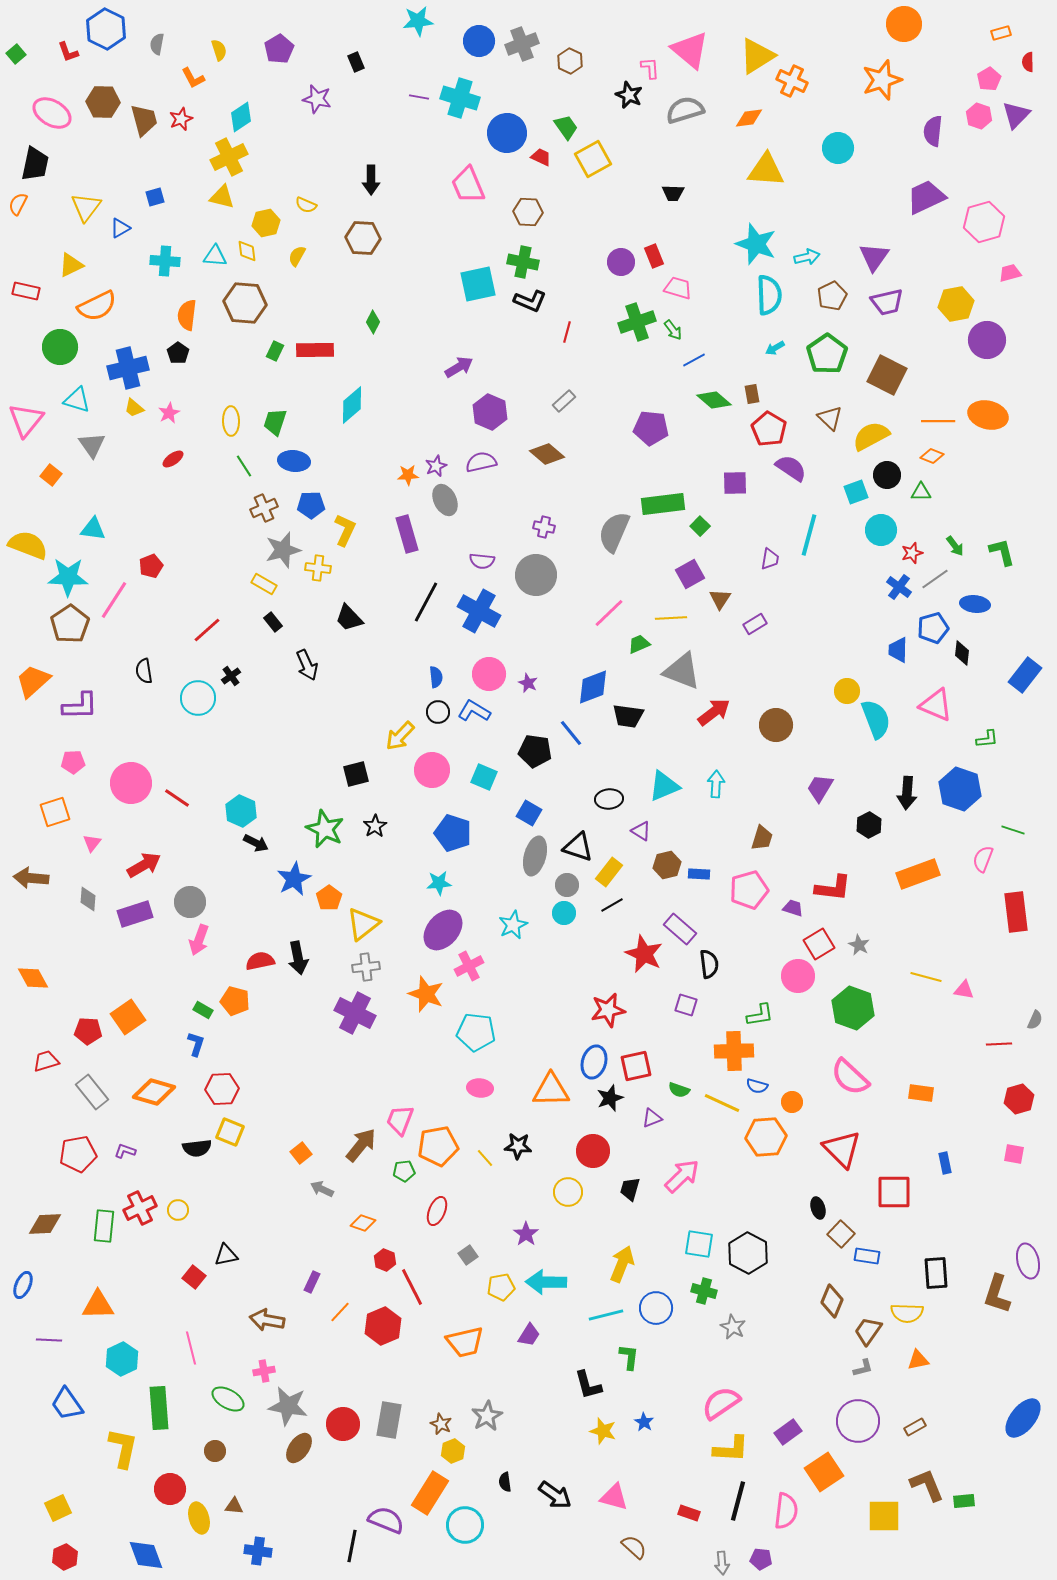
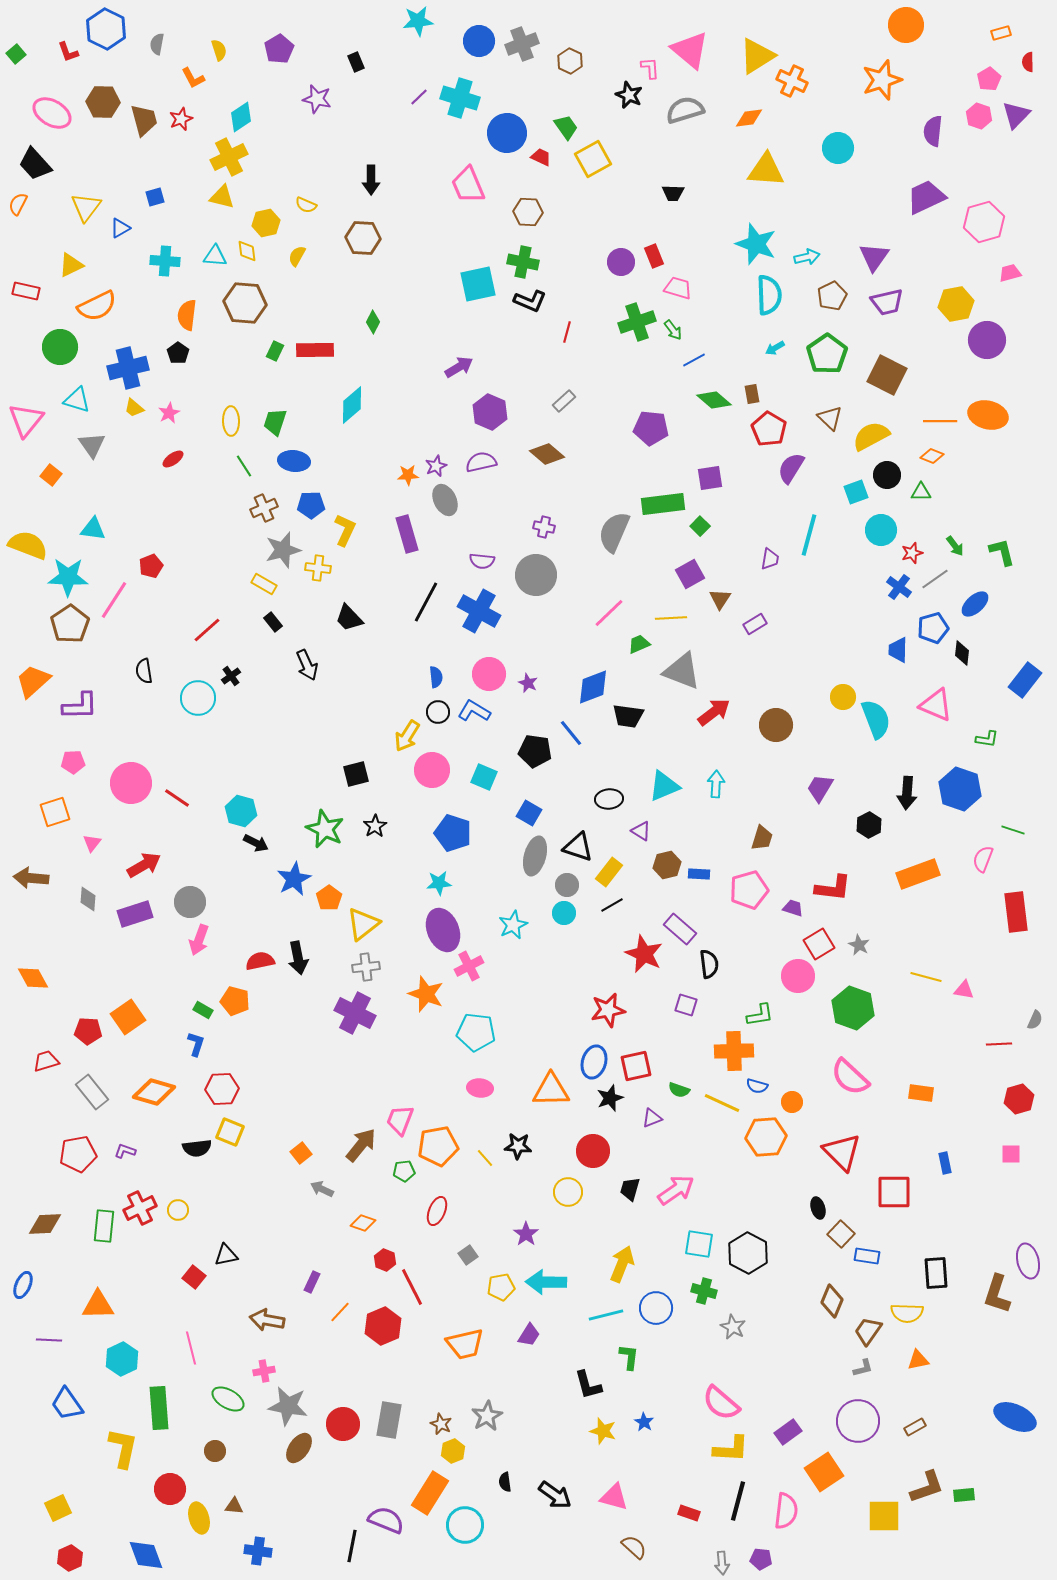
orange circle at (904, 24): moved 2 px right, 1 px down
purple line at (419, 97): rotated 54 degrees counterclockwise
black trapezoid at (35, 164): rotated 126 degrees clockwise
orange line at (938, 421): moved 2 px right
purple semicircle at (791, 468): rotated 92 degrees counterclockwise
purple square at (735, 483): moved 25 px left, 5 px up; rotated 8 degrees counterclockwise
blue ellipse at (975, 604): rotated 48 degrees counterclockwise
blue rectangle at (1025, 675): moved 5 px down
yellow circle at (847, 691): moved 4 px left, 6 px down
yellow arrow at (400, 736): moved 7 px right; rotated 12 degrees counterclockwise
green L-shape at (987, 739): rotated 15 degrees clockwise
cyan hexagon at (241, 811): rotated 8 degrees counterclockwise
purple ellipse at (443, 930): rotated 63 degrees counterclockwise
red triangle at (842, 1149): moved 3 px down
pink square at (1014, 1154): moved 3 px left; rotated 10 degrees counterclockwise
pink arrow at (682, 1176): moved 6 px left, 14 px down; rotated 9 degrees clockwise
orange trapezoid at (465, 1342): moved 2 px down
pink semicircle at (721, 1403): rotated 105 degrees counterclockwise
blue ellipse at (1023, 1418): moved 8 px left, 1 px up; rotated 75 degrees clockwise
brown L-shape at (927, 1485): moved 2 px down; rotated 93 degrees clockwise
green rectangle at (964, 1501): moved 6 px up
red hexagon at (65, 1557): moved 5 px right, 1 px down
